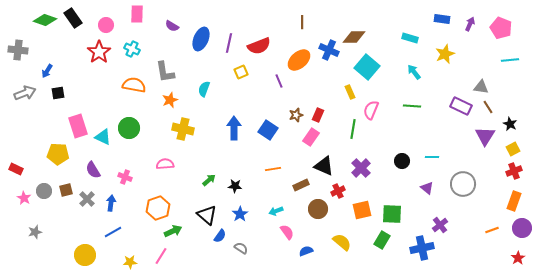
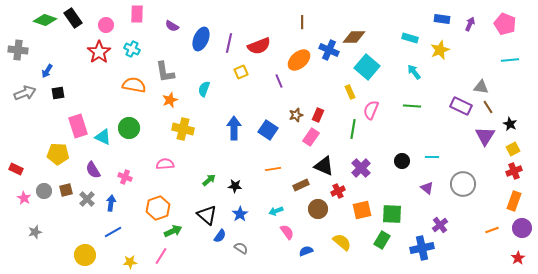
pink pentagon at (501, 28): moved 4 px right, 4 px up
yellow star at (445, 54): moved 5 px left, 4 px up
